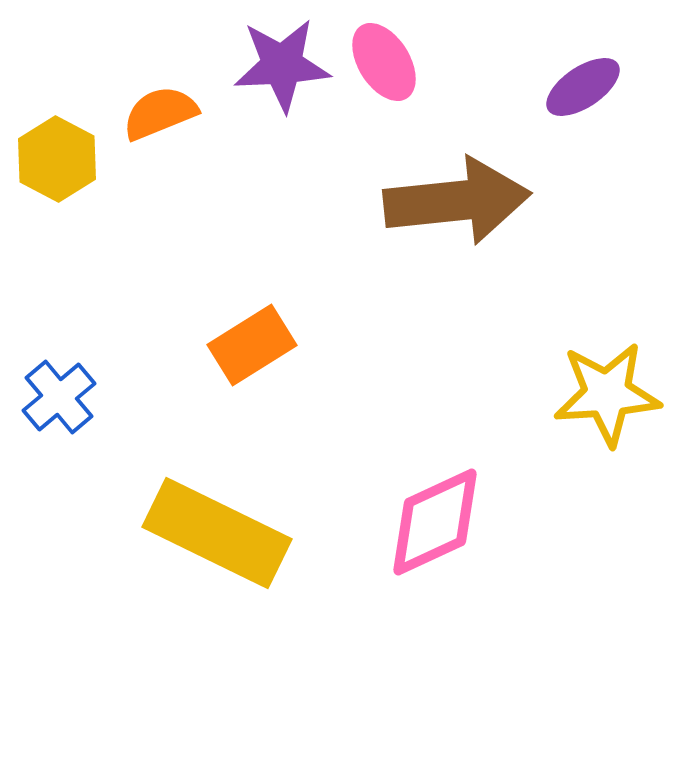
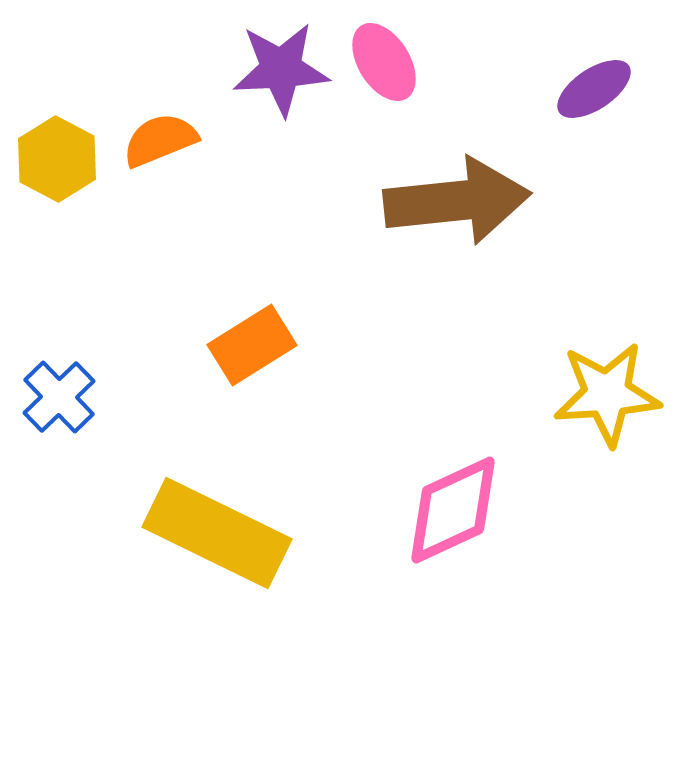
purple star: moved 1 px left, 4 px down
purple ellipse: moved 11 px right, 2 px down
orange semicircle: moved 27 px down
blue cross: rotated 4 degrees counterclockwise
pink diamond: moved 18 px right, 12 px up
